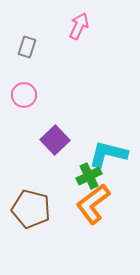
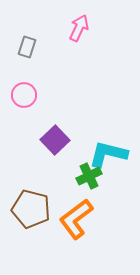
pink arrow: moved 2 px down
orange L-shape: moved 17 px left, 15 px down
